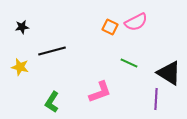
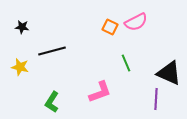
black star: rotated 16 degrees clockwise
green line: moved 3 px left; rotated 42 degrees clockwise
black triangle: rotated 8 degrees counterclockwise
